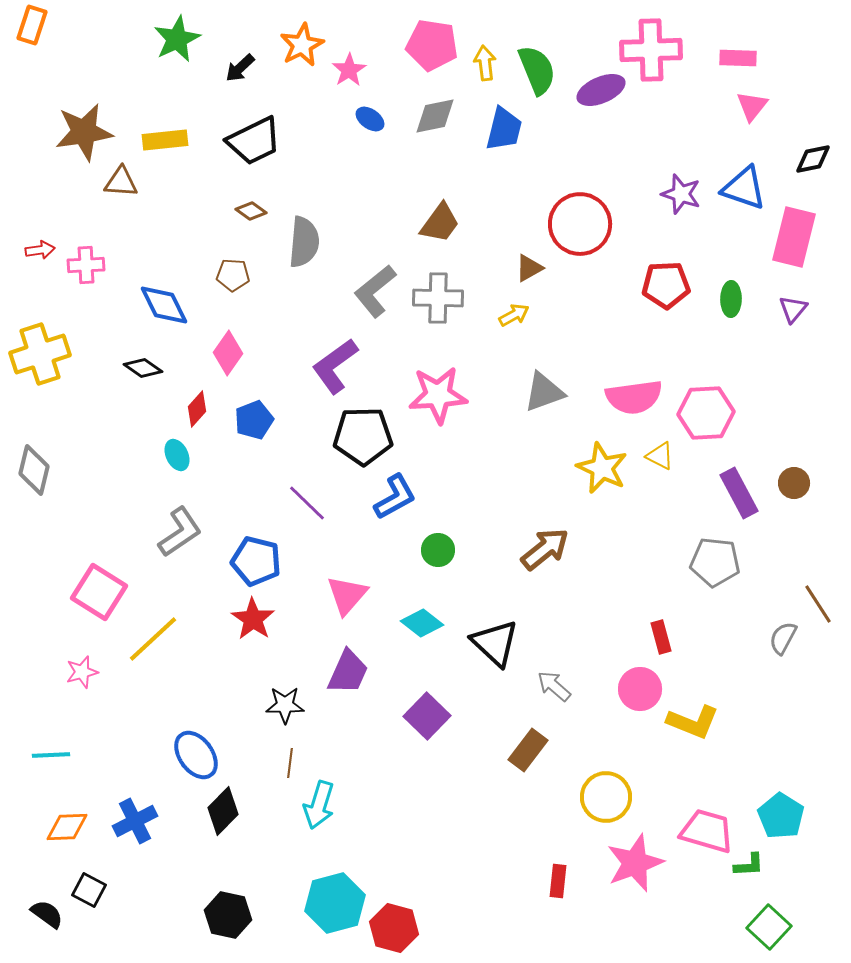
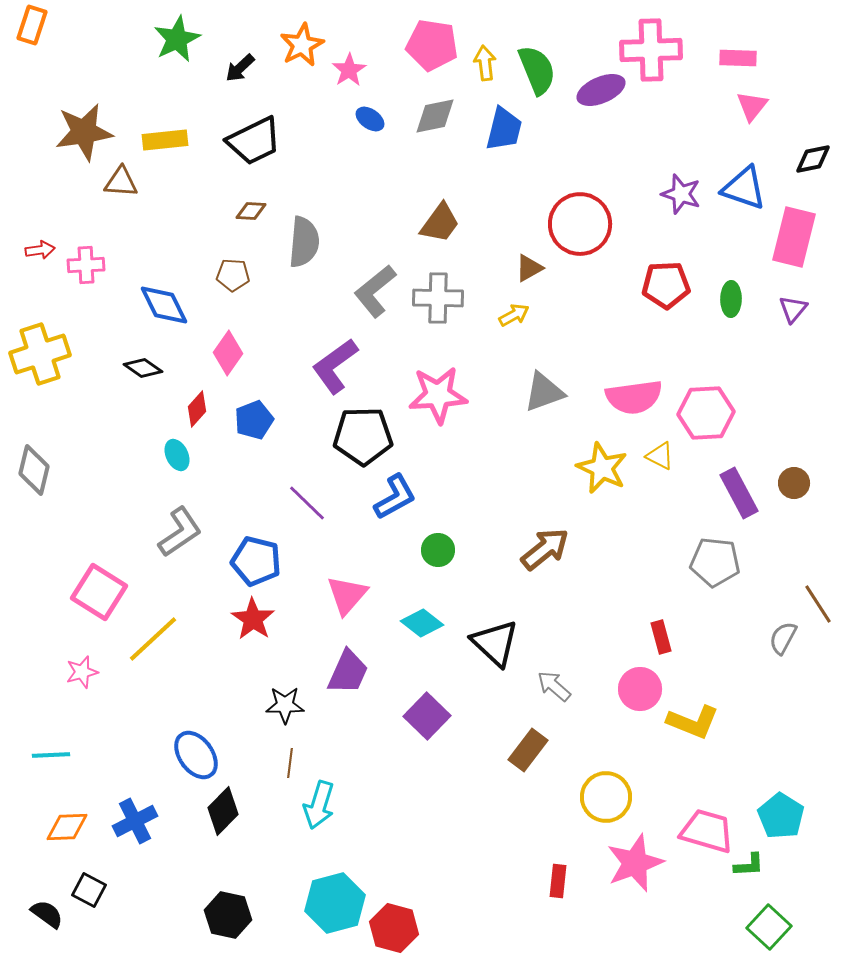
brown diamond at (251, 211): rotated 32 degrees counterclockwise
